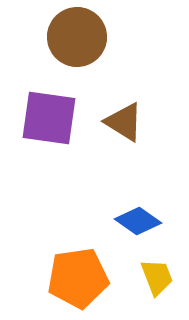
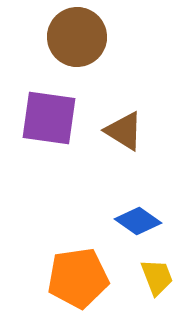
brown triangle: moved 9 px down
